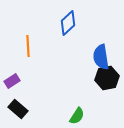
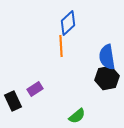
orange line: moved 33 px right
blue semicircle: moved 6 px right
purple rectangle: moved 23 px right, 8 px down
black rectangle: moved 5 px left, 8 px up; rotated 24 degrees clockwise
green semicircle: rotated 18 degrees clockwise
